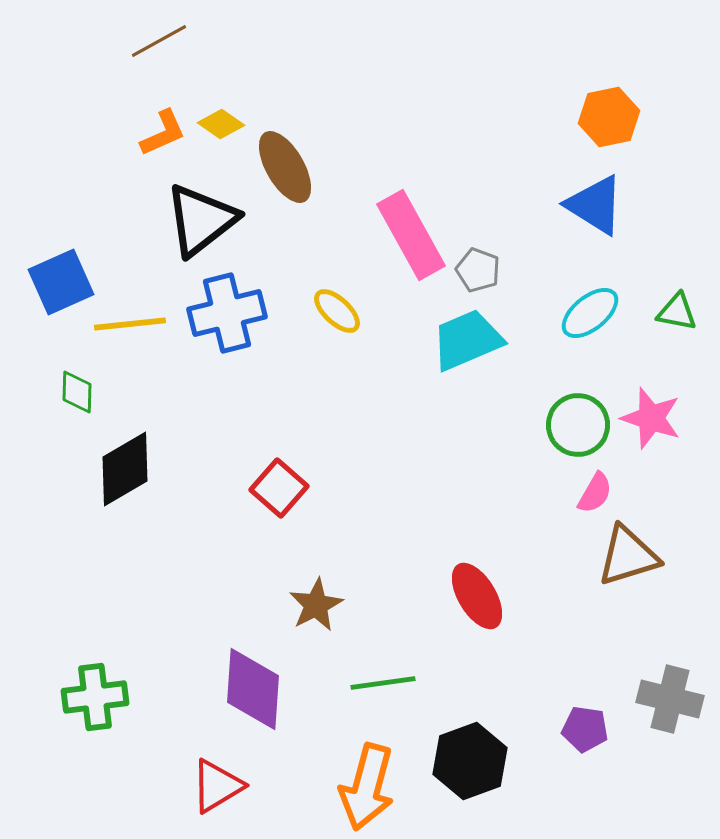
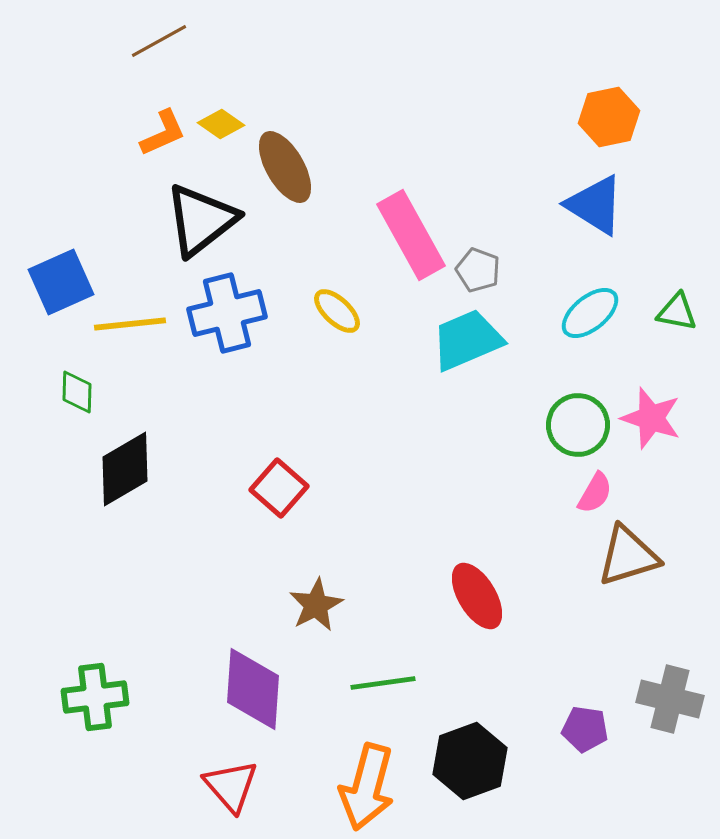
red triangle: moved 14 px right; rotated 40 degrees counterclockwise
